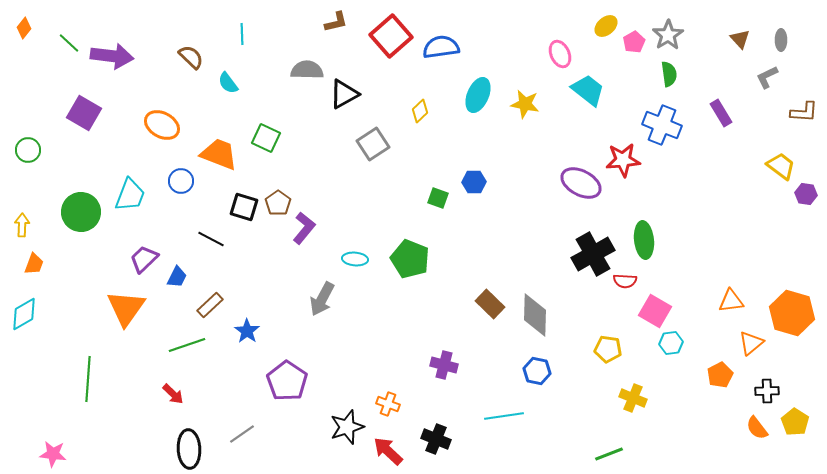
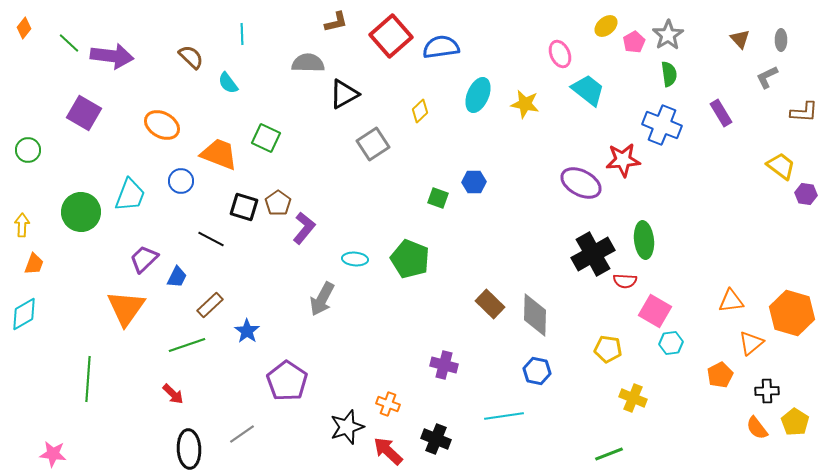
gray semicircle at (307, 70): moved 1 px right, 7 px up
